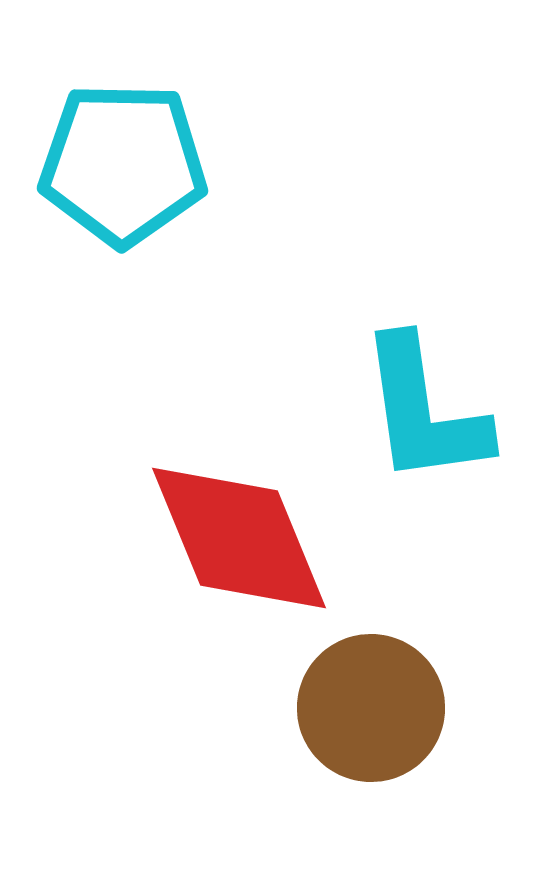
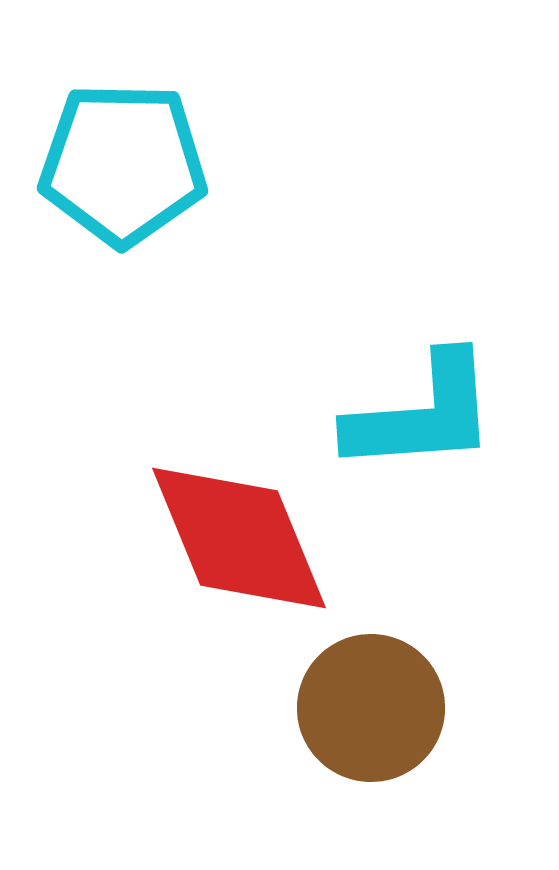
cyan L-shape: moved 2 px left, 3 px down; rotated 86 degrees counterclockwise
